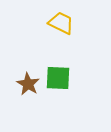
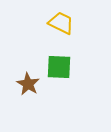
green square: moved 1 px right, 11 px up
